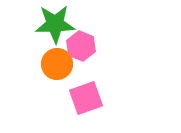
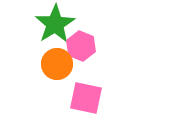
green star: rotated 30 degrees counterclockwise
pink square: rotated 32 degrees clockwise
